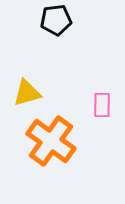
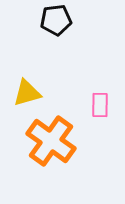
pink rectangle: moved 2 px left
